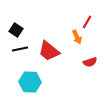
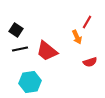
red trapezoid: moved 2 px left
cyan hexagon: rotated 10 degrees counterclockwise
